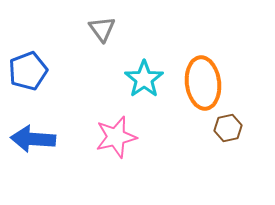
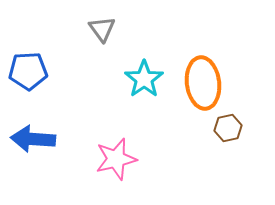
blue pentagon: rotated 18 degrees clockwise
pink star: moved 22 px down
